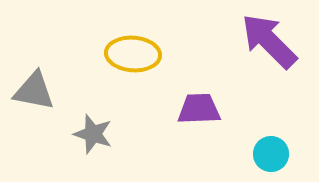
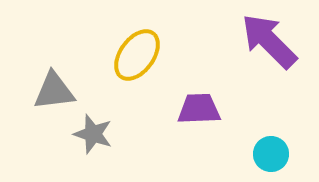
yellow ellipse: moved 4 px right, 1 px down; rotated 58 degrees counterclockwise
gray triangle: moved 20 px right; rotated 18 degrees counterclockwise
